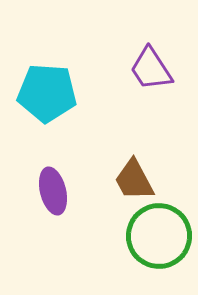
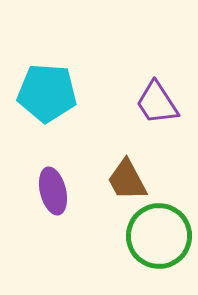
purple trapezoid: moved 6 px right, 34 px down
brown trapezoid: moved 7 px left
